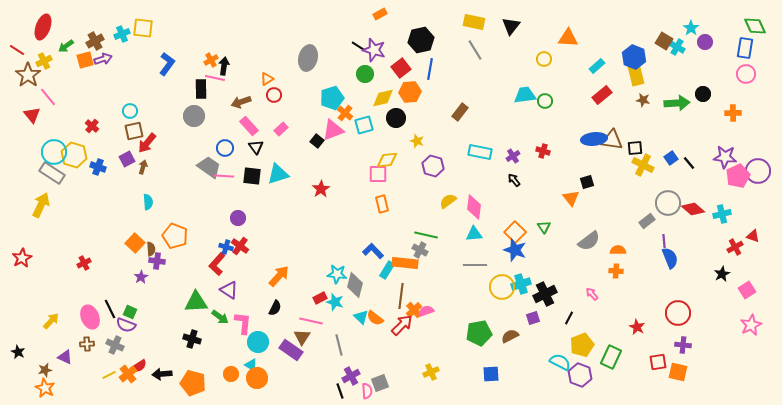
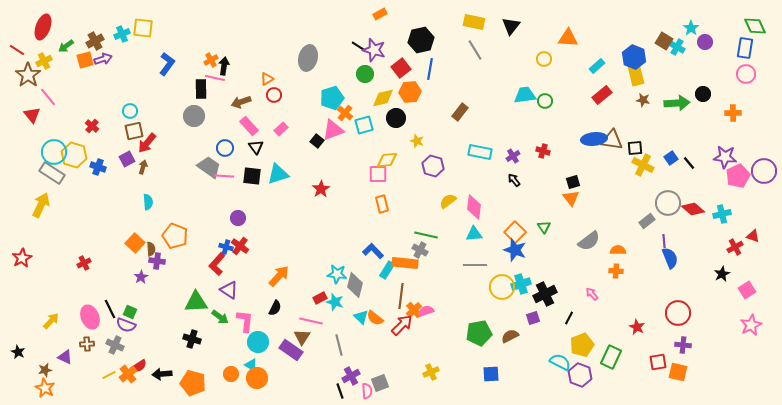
purple circle at (758, 171): moved 6 px right
black square at (587, 182): moved 14 px left
pink L-shape at (243, 323): moved 2 px right, 2 px up
